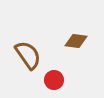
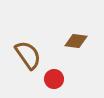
red circle: moved 1 px up
